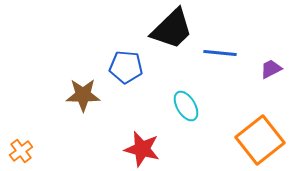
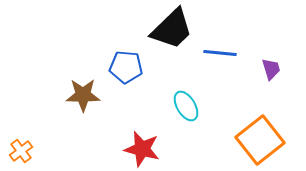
purple trapezoid: rotated 100 degrees clockwise
